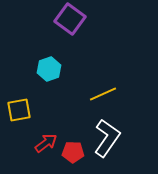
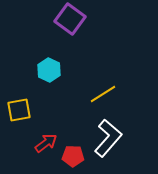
cyan hexagon: moved 1 px down; rotated 15 degrees counterclockwise
yellow line: rotated 8 degrees counterclockwise
white L-shape: moved 1 px right; rotated 6 degrees clockwise
red pentagon: moved 4 px down
